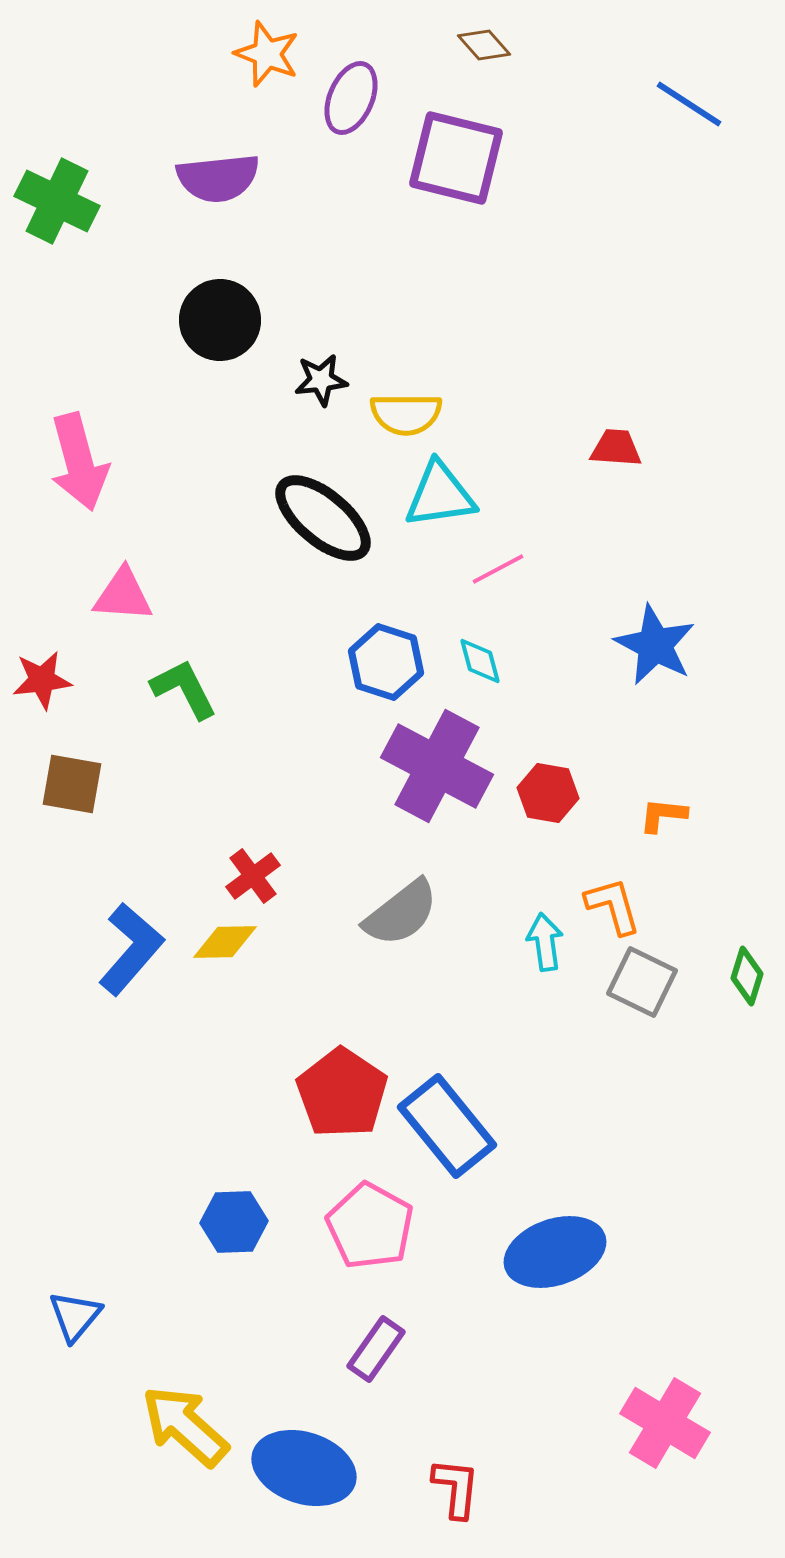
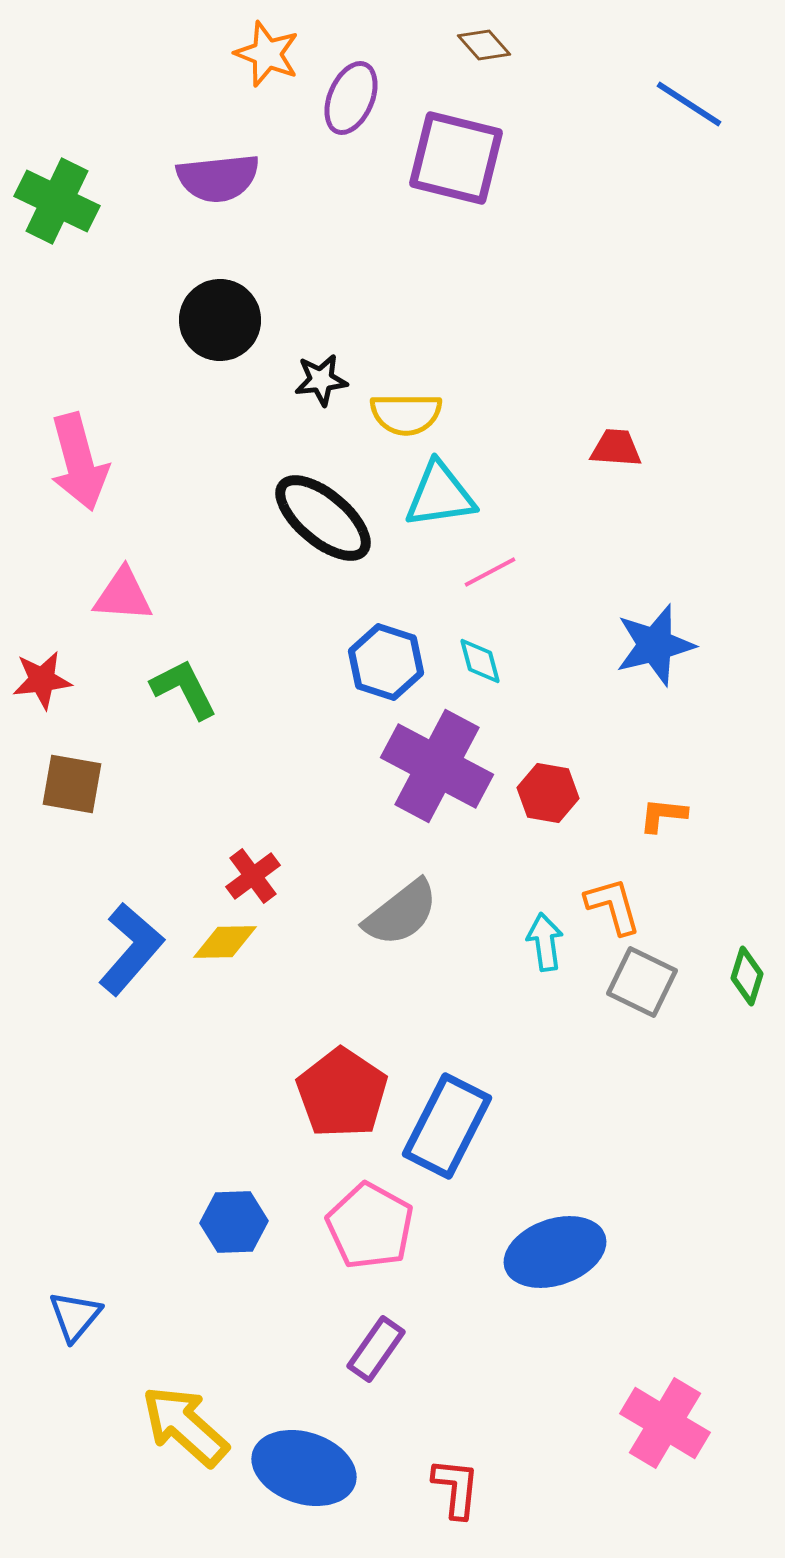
pink line at (498, 569): moved 8 px left, 3 px down
blue star at (655, 645): rotated 30 degrees clockwise
blue rectangle at (447, 1126): rotated 66 degrees clockwise
